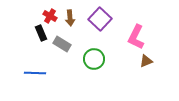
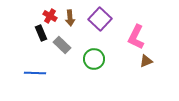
gray rectangle: moved 1 px down; rotated 12 degrees clockwise
